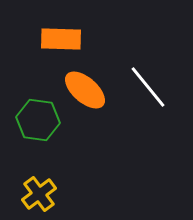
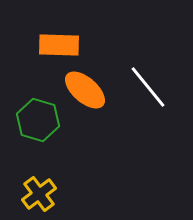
orange rectangle: moved 2 px left, 6 px down
green hexagon: rotated 9 degrees clockwise
